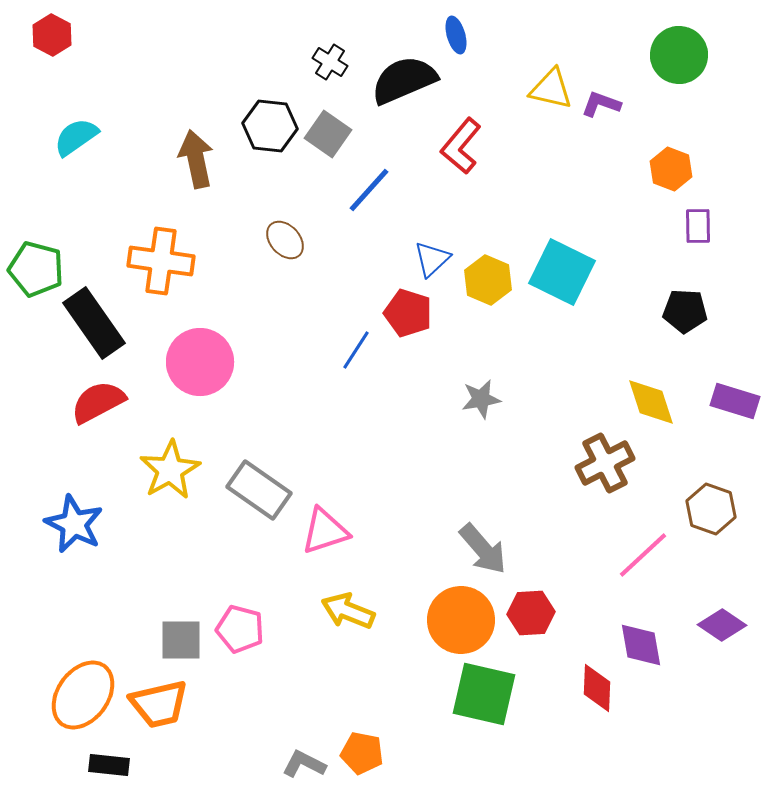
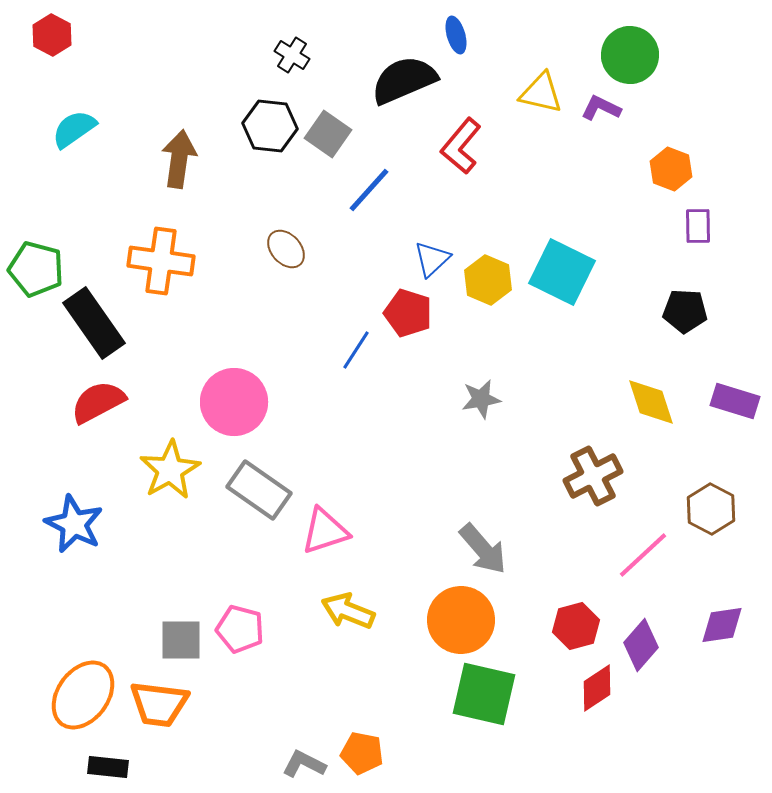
green circle at (679, 55): moved 49 px left
black cross at (330, 62): moved 38 px left, 7 px up
yellow triangle at (551, 89): moved 10 px left, 4 px down
purple L-shape at (601, 104): moved 4 px down; rotated 6 degrees clockwise
cyan semicircle at (76, 137): moved 2 px left, 8 px up
brown arrow at (196, 159): moved 17 px left; rotated 20 degrees clockwise
brown ellipse at (285, 240): moved 1 px right, 9 px down
pink circle at (200, 362): moved 34 px right, 40 px down
brown cross at (605, 463): moved 12 px left, 13 px down
brown hexagon at (711, 509): rotated 9 degrees clockwise
red hexagon at (531, 613): moved 45 px right, 13 px down; rotated 12 degrees counterclockwise
purple diamond at (722, 625): rotated 42 degrees counterclockwise
purple diamond at (641, 645): rotated 51 degrees clockwise
red diamond at (597, 688): rotated 54 degrees clockwise
orange trapezoid at (159, 704): rotated 20 degrees clockwise
black rectangle at (109, 765): moved 1 px left, 2 px down
